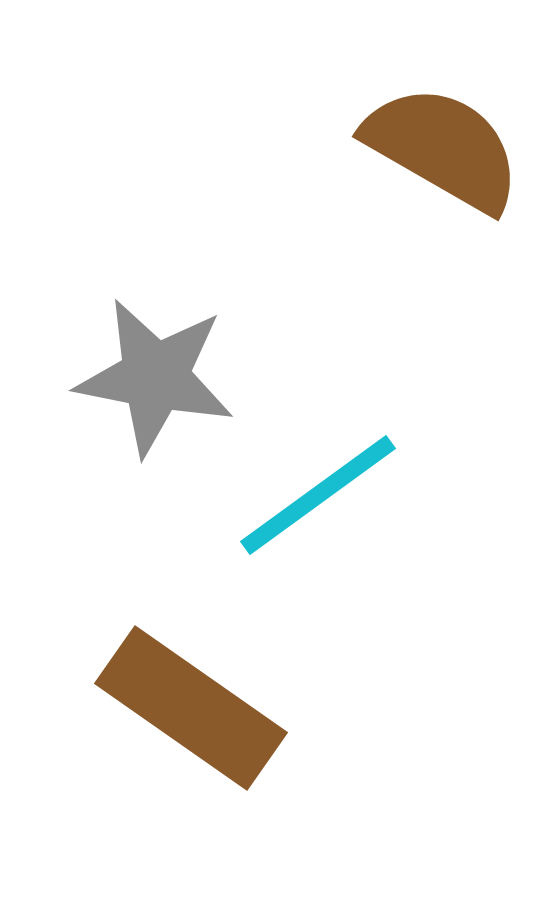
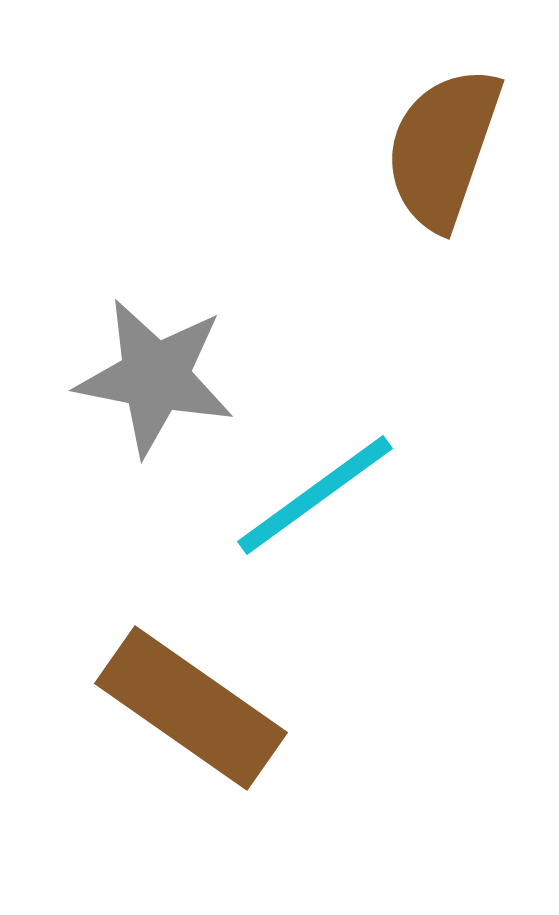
brown semicircle: rotated 101 degrees counterclockwise
cyan line: moved 3 px left
